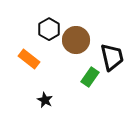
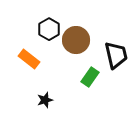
black trapezoid: moved 4 px right, 2 px up
black star: rotated 28 degrees clockwise
